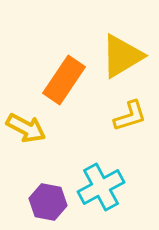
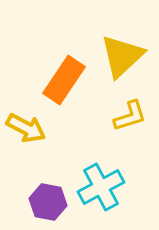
yellow triangle: rotated 12 degrees counterclockwise
